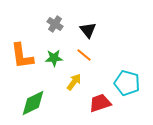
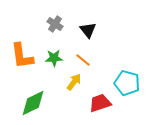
orange line: moved 1 px left, 5 px down
